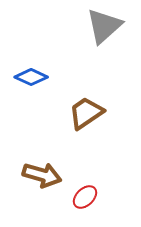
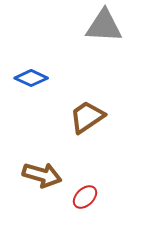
gray triangle: rotated 45 degrees clockwise
blue diamond: moved 1 px down
brown trapezoid: moved 1 px right, 4 px down
